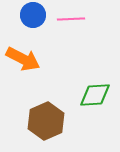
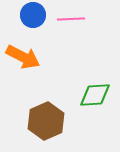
orange arrow: moved 2 px up
